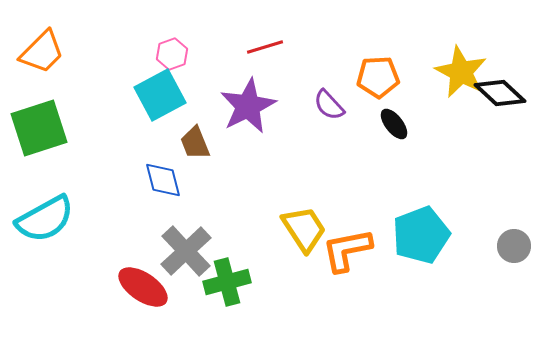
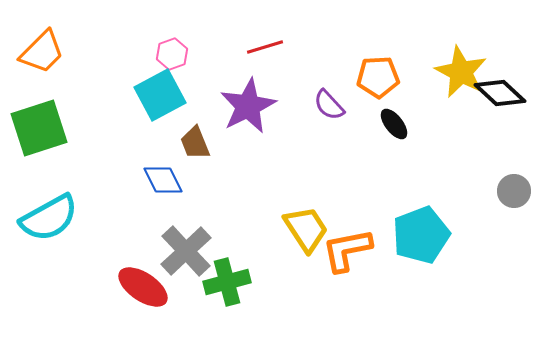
blue diamond: rotated 12 degrees counterclockwise
cyan semicircle: moved 4 px right, 1 px up
yellow trapezoid: moved 2 px right
gray circle: moved 55 px up
